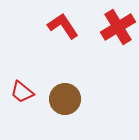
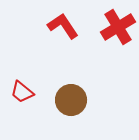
brown circle: moved 6 px right, 1 px down
